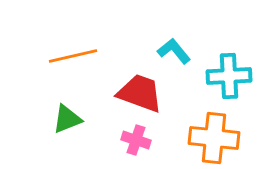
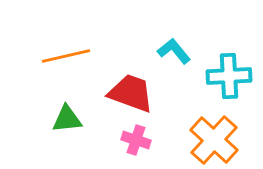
orange line: moved 7 px left
red trapezoid: moved 9 px left
green triangle: rotated 16 degrees clockwise
orange cross: moved 2 px down; rotated 36 degrees clockwise
